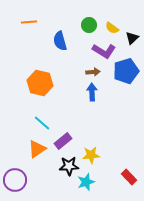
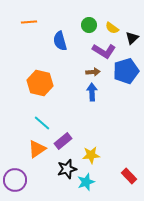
black star: moved 2 px left, 3 px down; rotated 12 degrees counterclockwise
red rectangle: moved 1 px up
